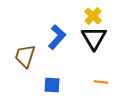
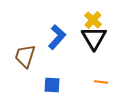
yellow cross: moved 4 px down
